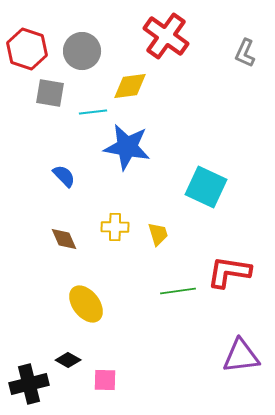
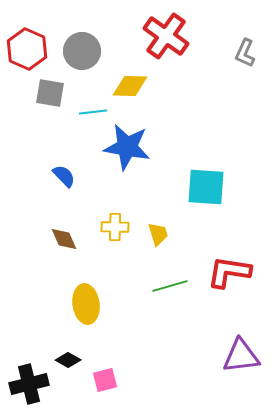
red hexagon: rotated 6 degrees clockwise
yellow diamond: rotated 9 degrees clockwise
cyan square: rotated 21 degrees counterclockwise
green line: moved 8 px left, 5 px up; rotated 8 degrees counterclockwise
yellow ellipse: rotated 30 degrees clockwise
pink square: rotated 15 degrees counterclockwise
